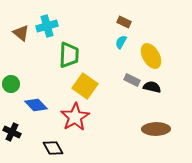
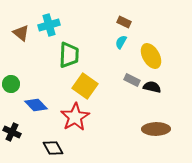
cyan cross: moved 2 px right, 1 px up
